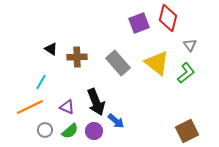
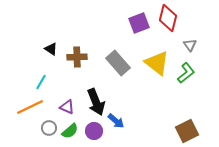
gray circle: moved 4 px right, 2 px up
